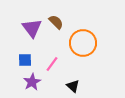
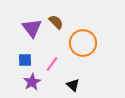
black triangle: moved 1 px up
